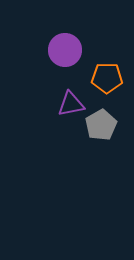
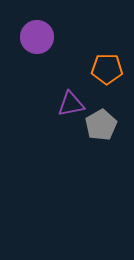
purple circle: moved 28 px left, 13 px up
orange pentagon: moved 9 px up
